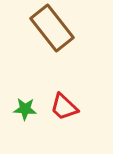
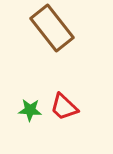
green star: moved 5 px right, 1 px down
